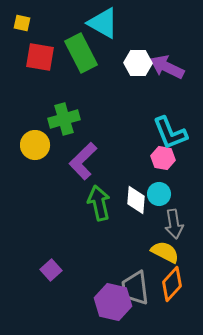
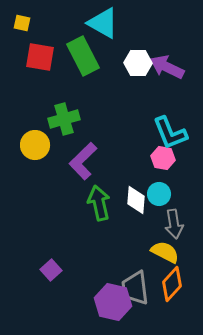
green rectangle: moved 2 px right, 3 px down
